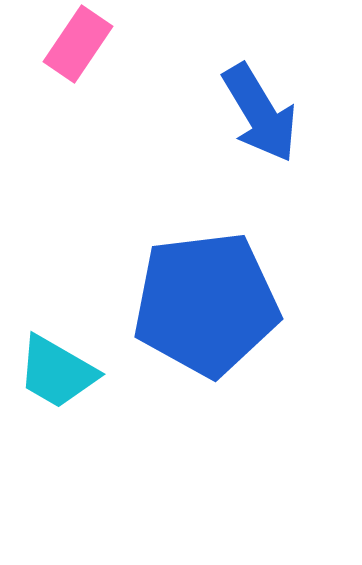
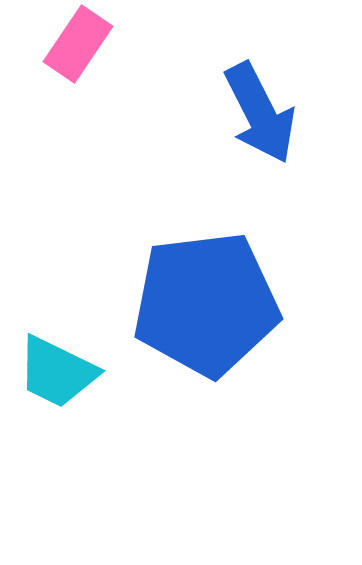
blue arrow: rotated 4 degrees clockwise
cyan trapezoid: rotated 4 degrees counterclockwise
